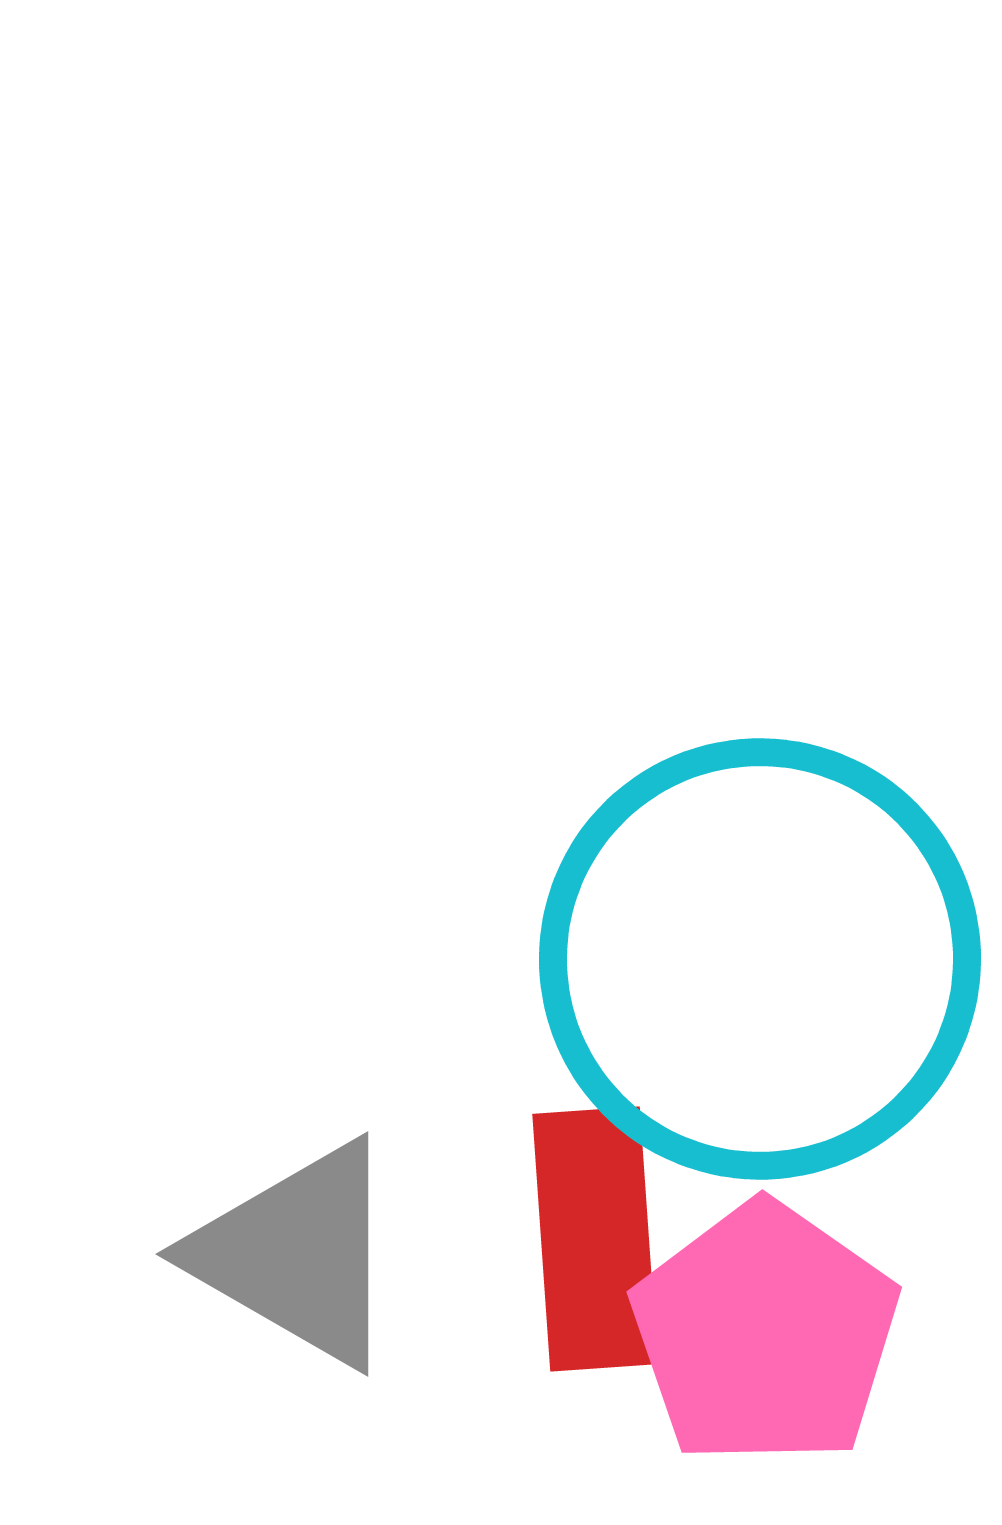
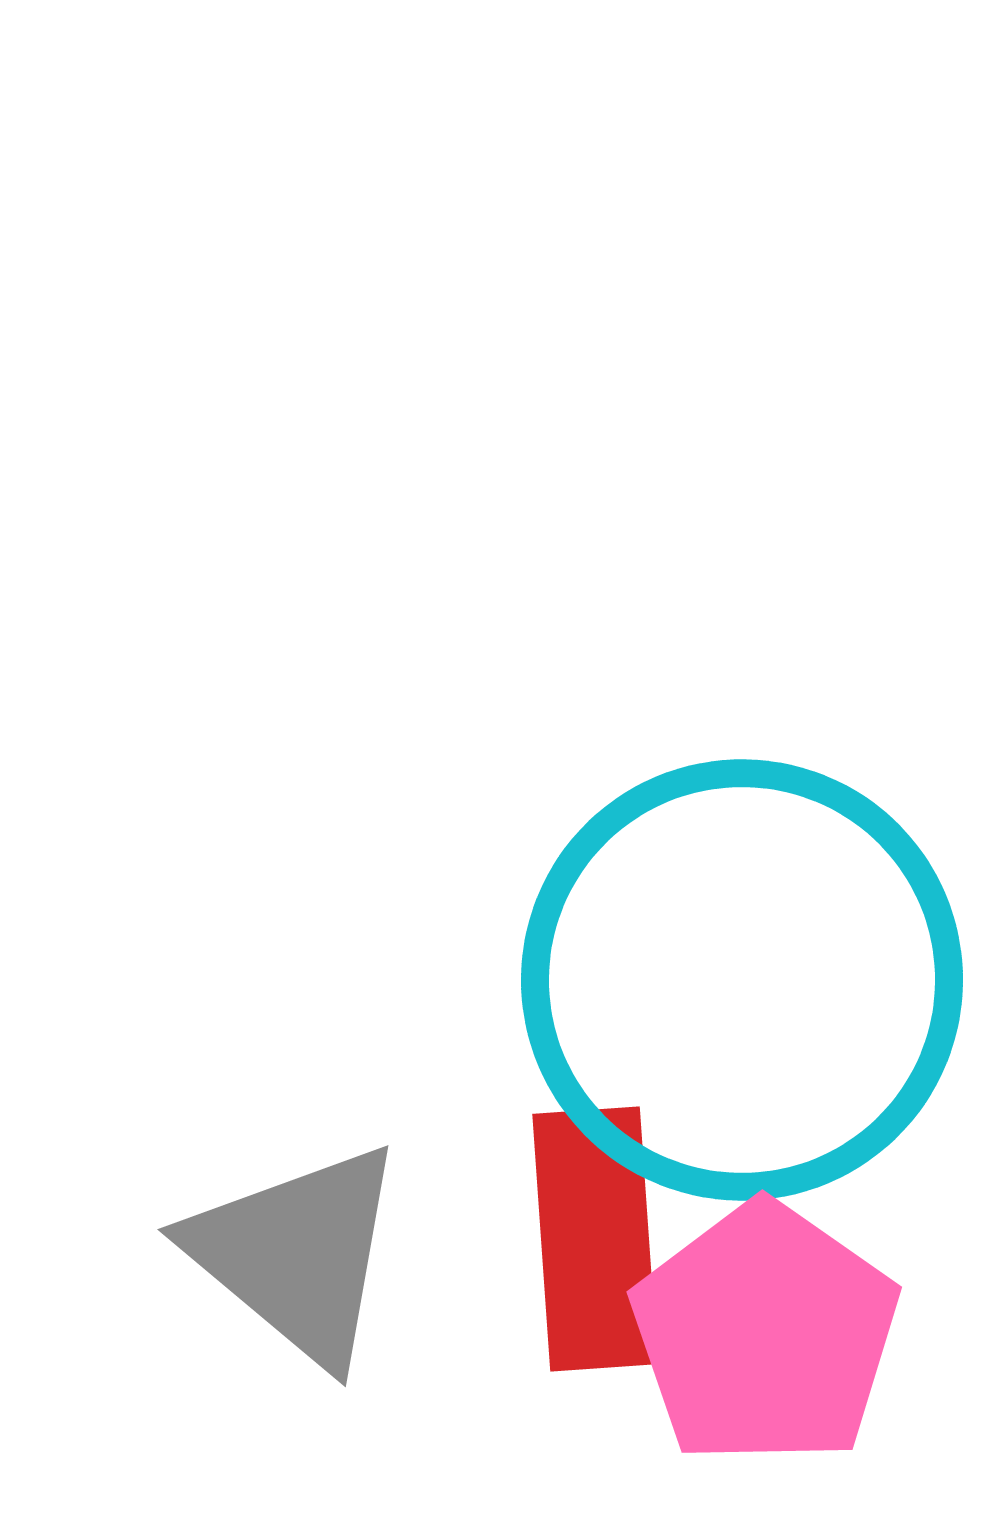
cyan circle: moved 18 px left, 21 px down
gray triangle: rotated 10 degrees clockwise
